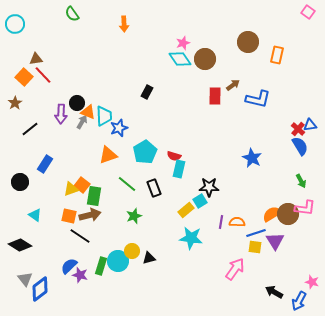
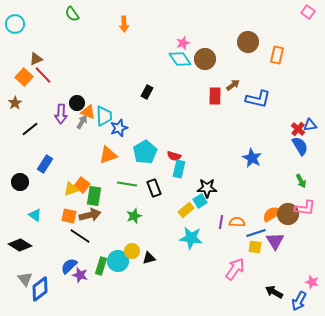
brown triangle at (36, 59): rotated 16 degrees counterclockwise
green line at (127, 184): rotated 30 degrees counterclockwise
black star at (209, 187): moved 2 px left, 1 px down
